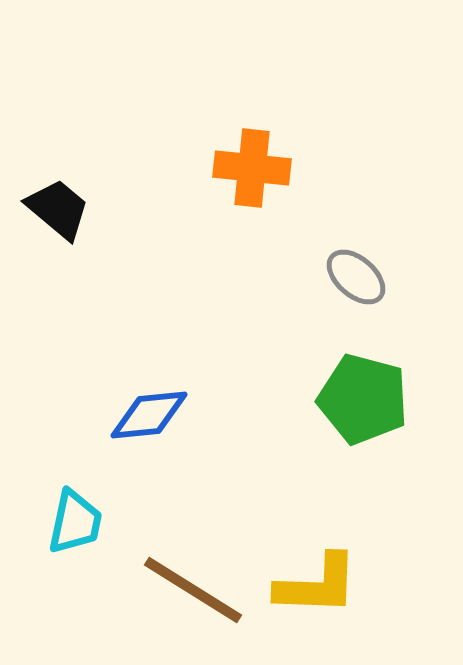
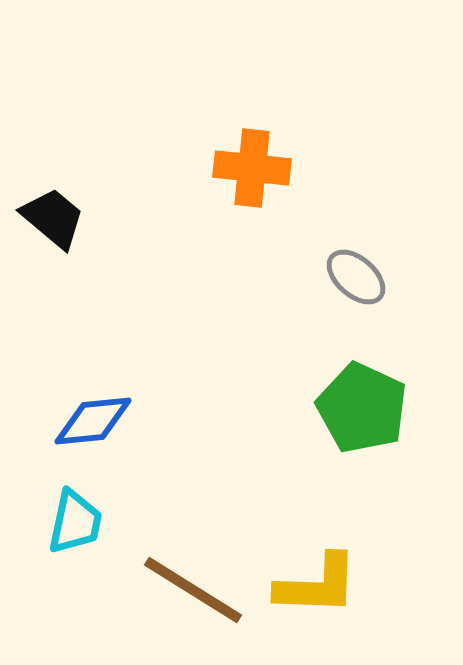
black trapezoid: moved 5 px left, 9 px down
green pentagon: moved 1 px left, 9 px down; rotated 10 degrees clockwise
blue diamond: moved 56 px left, 6 px down
